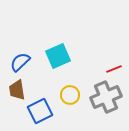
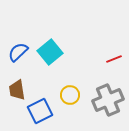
cyan square: moved 8 px left, 4 px up; rotated 15 degrees counterclockwise
blue semicircle: moved 2 px left, 10 px up
red line: moved 10 px up
gray cross: moved 2 px right, 3 px down
